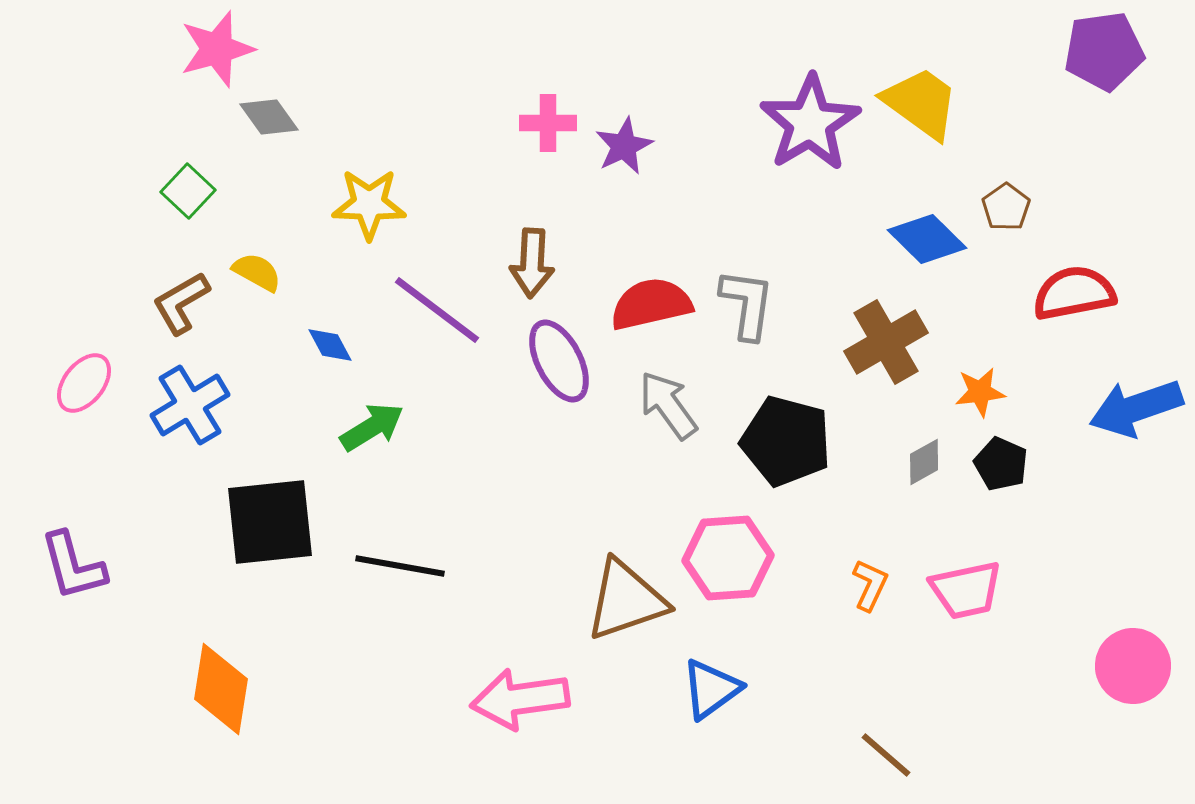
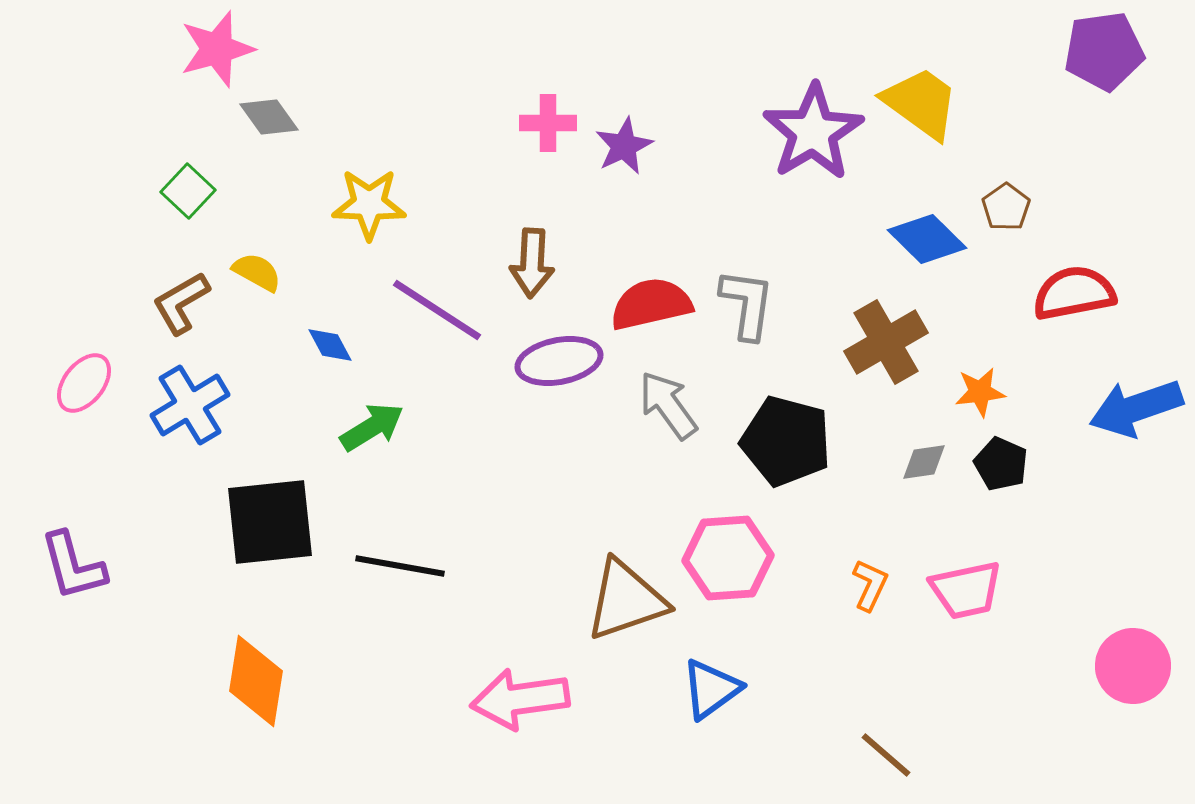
purple star at (810, 123): moved 3 px right, 9 px down
purple line at (437, 310): rotated 4 degrees counterclockwise
purple ellipse at (559, 361): rotated 74 degrees counterclockwise
gray diamond at (924, 462): rotated 21 degrees clockwise
orange diamond at (221, 689): moved 35 px right, 8 px up
